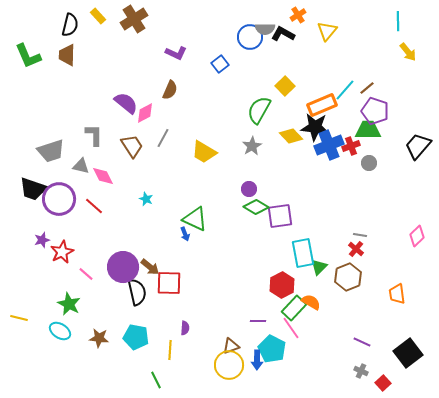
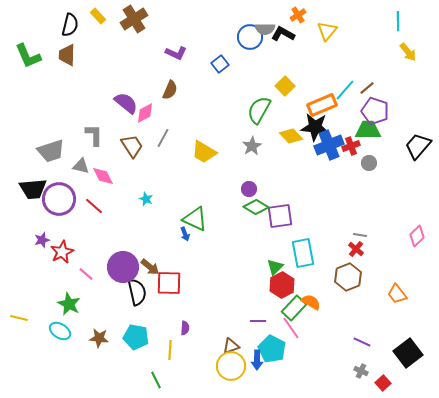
black trapezoid at (33, 189): rotated 24 degrees counterclockwise
green triangle at (319, 267): moved 44 px left
orange trapezoid at (397, 294): rotated 30 degrees counterclockwise
yellow circle at (229, 365): moved 2 px right, 1 px down
